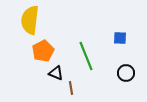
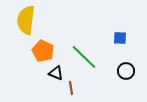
yellow semicircle: moved 4 px left
orange pentagon: rotated 20 degrees counterclockwise
green line: moved 2 px left, 1 px down; rotated 24 degrees counterclockwise
black circle: moved 2 px up
